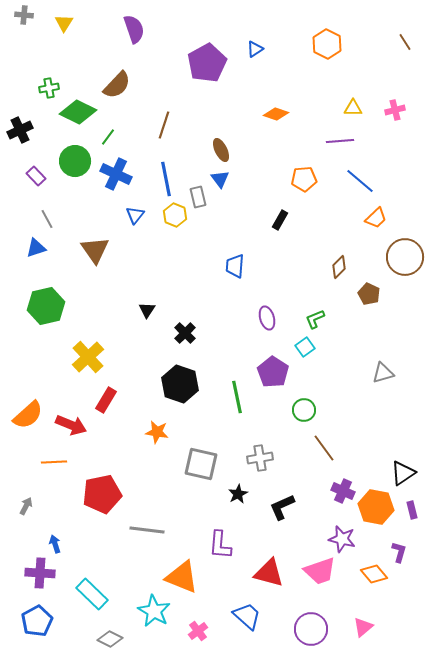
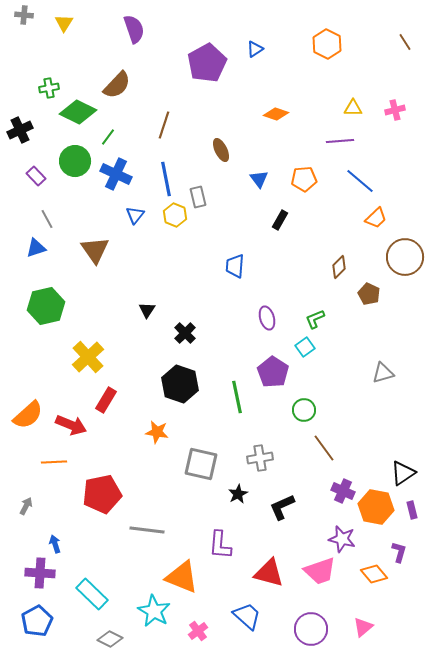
blue triangle at (220, 179): moved 39 px right
